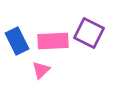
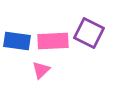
blue rectangle: rotated 56 degrees counterclockwise
